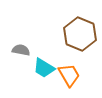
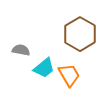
brown hexagon: rotated 8 degrees clockwise
cyan trapezoid: rotated 70 degrees counterclockwise
